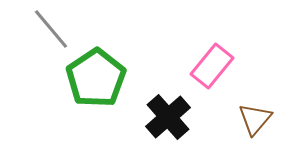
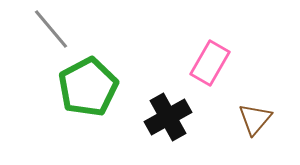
pink rectangle: moved 2 px left, 3 px up; rotated 9 degrees counterclockwise
green pentagon: moved 8 px left, 9 px down; rotated 6 degrees clockwise
black cross: rotated 12 degrees clockwise
